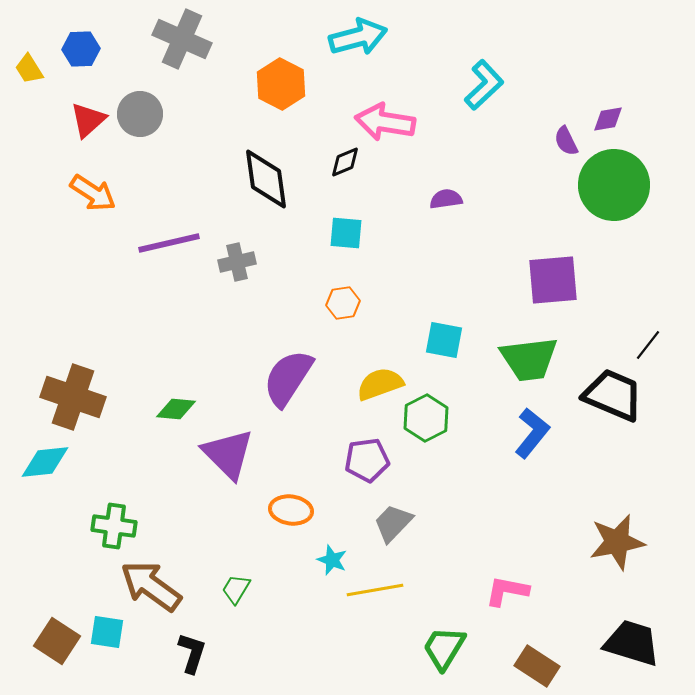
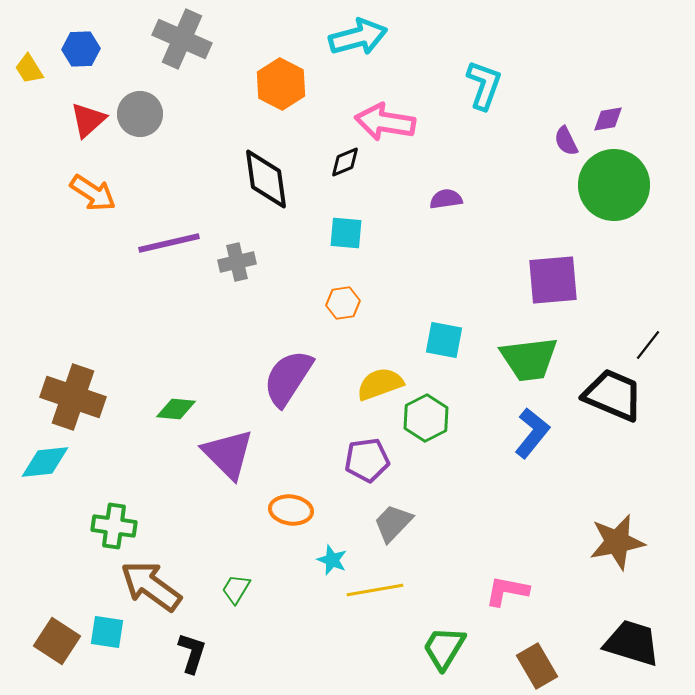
cyan L-shape at (484, 85): rotated 27 degrees counterclockwise
brown rectangle at (537, 666): rotated 27 degrees clockwise
